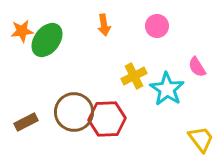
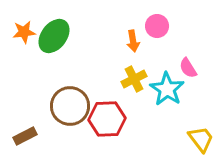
orange arrow: moved 29 px right, 16 px down
orange star: moved 2 px right, 1 px down
green ellipse: moved 7 px right, 4 px up
pink semicircle: moved 9 px left, 1 px down
yellow cross: moved 3 px down
brown circle: moved 4 px left, 6 px up
brown rectangle: moved 1 px left, 14 px down
